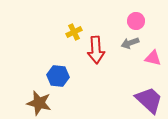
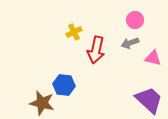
pink circle: moved 1 px left, 1 px up
red arrow: rotated 16 degrees clockwise
blue hexagon: moved 6 px right, 9 px down
brown star: moved 3 px right
